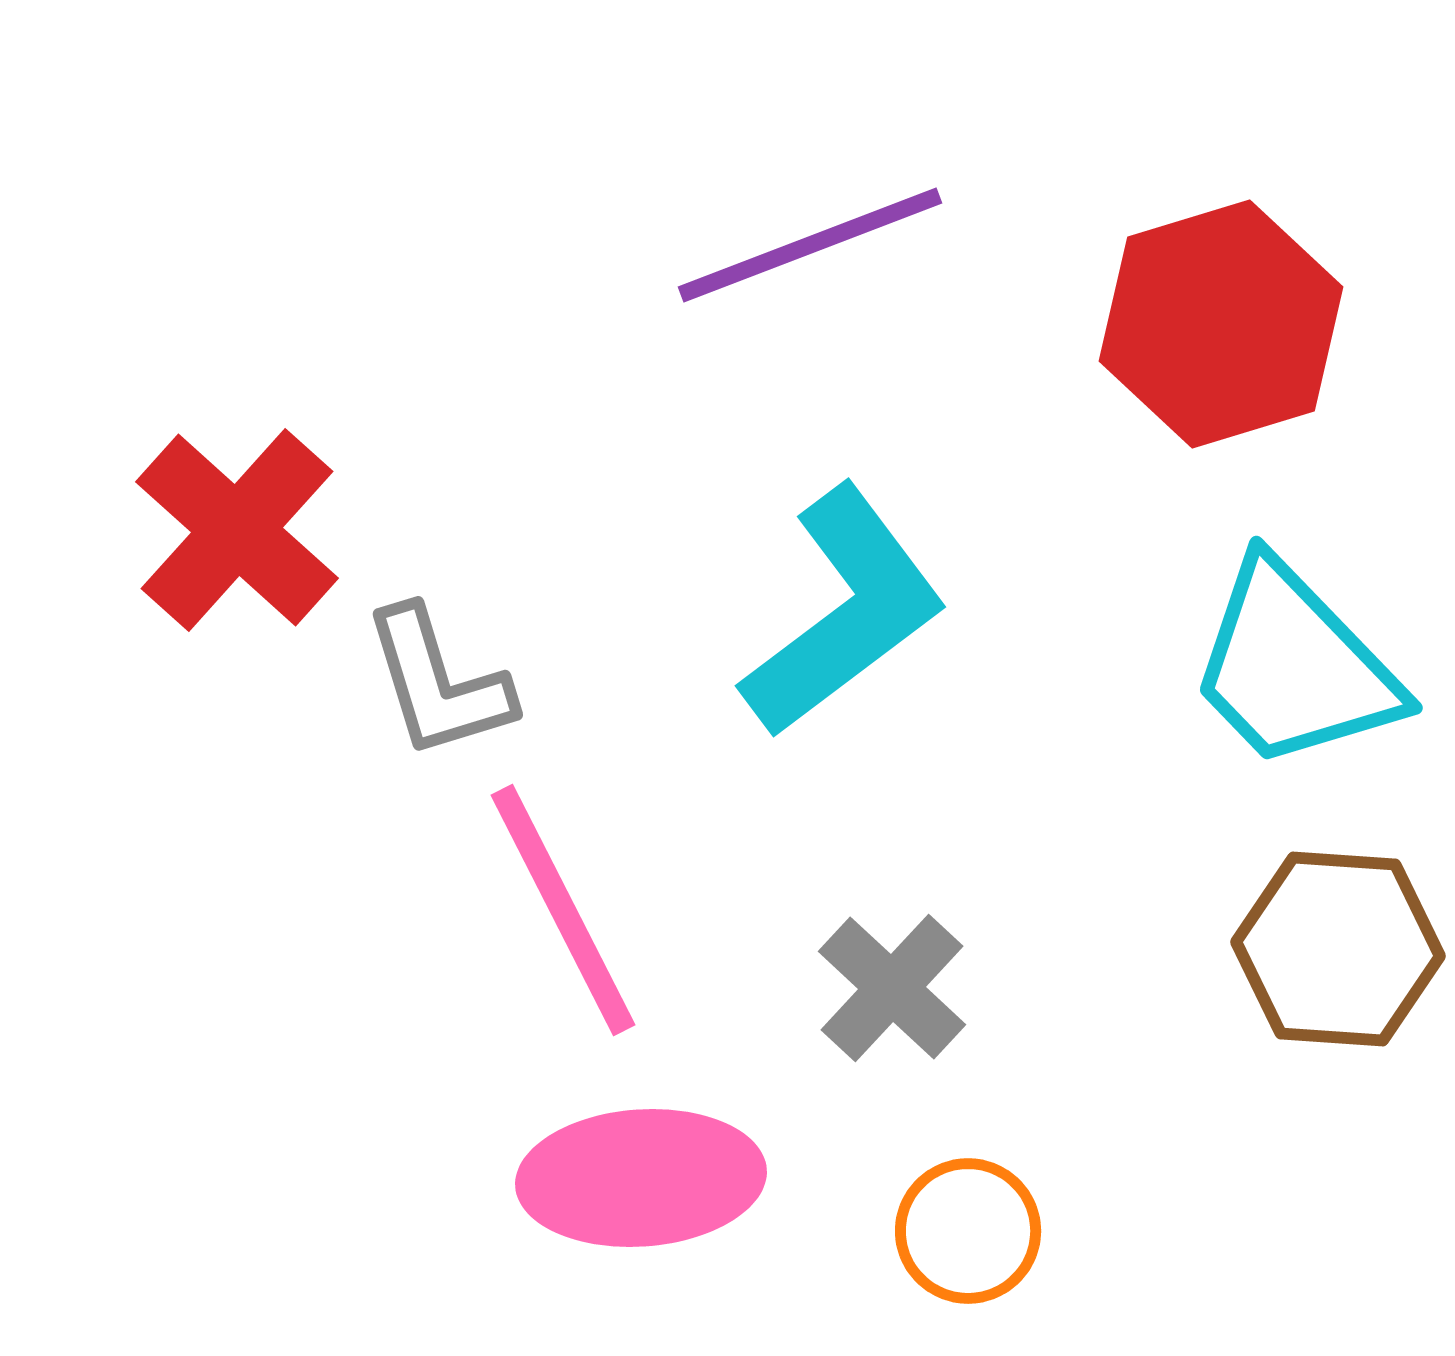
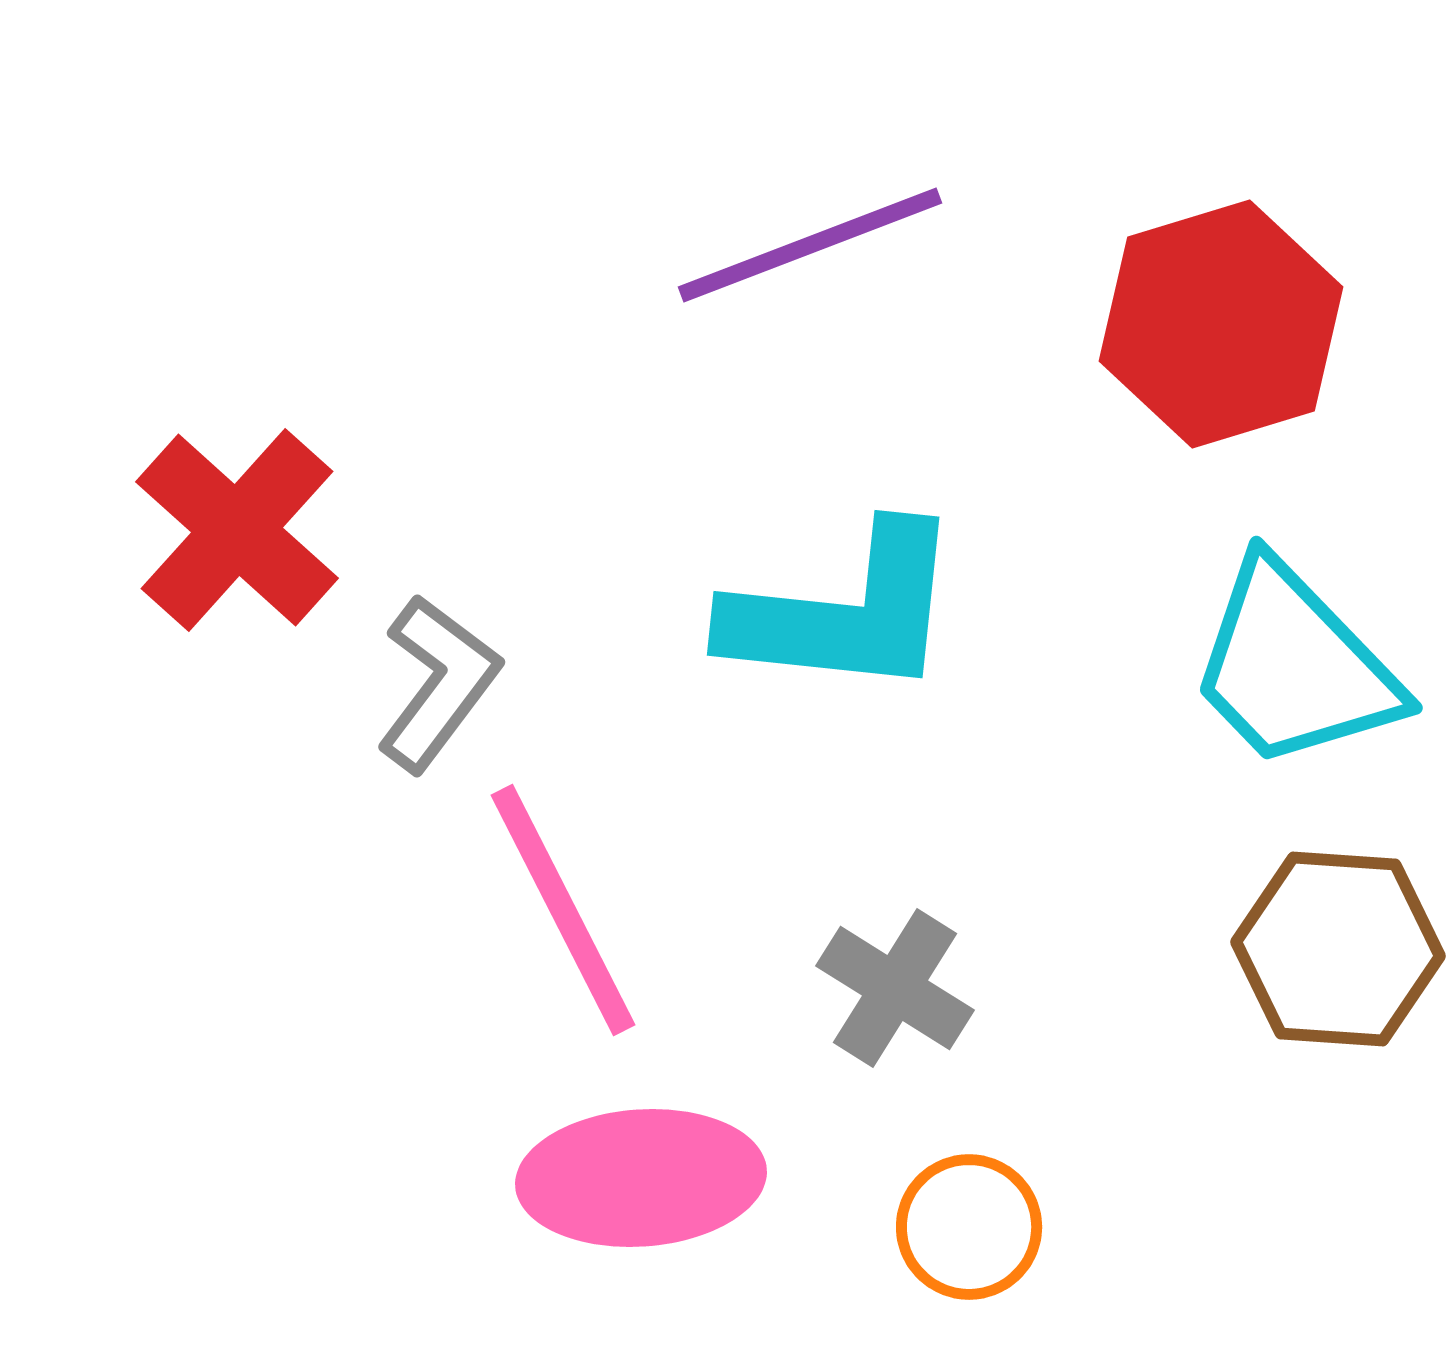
cyan L-shape: rotated 43 degrees clockwise
gray L-shape: rotated 126 degrees counterclockwise
gray cross: moved 3 px right; rotated 11 degrees counterclockwise
orange circle: moved 1 px right, 4 px up
